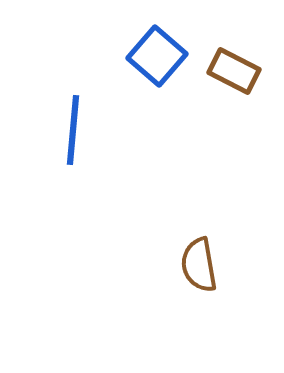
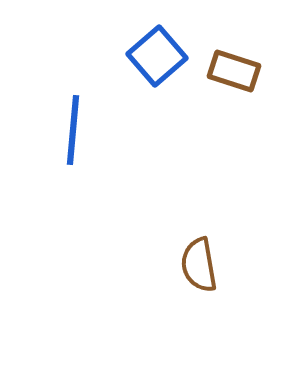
blue square: rotated 8 degrees clockwise
brown rectangle: rotated 9 degrees counterclockwise
